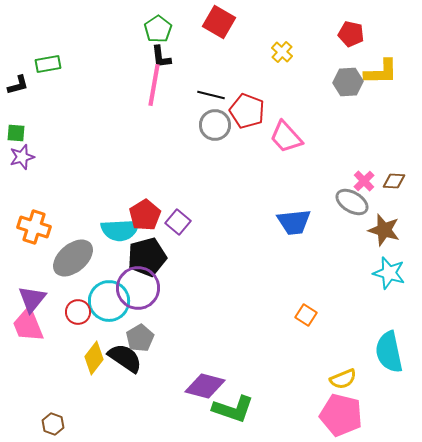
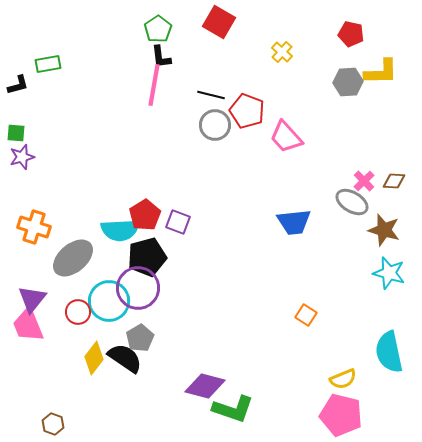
purple square at (178, 222): rotated 20 degrees counterclockwise
